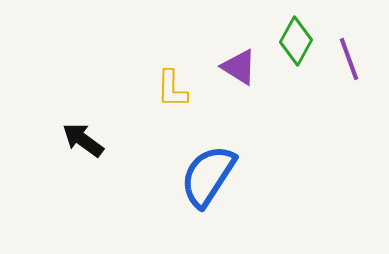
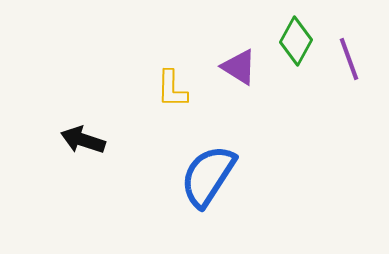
black arrow: rotated 18 degrees counterclockwise
